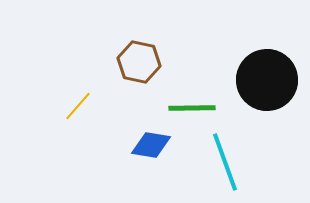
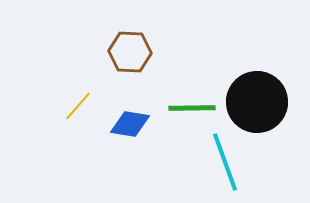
brown hexagon: moved 9 px left, 10 px up; rotated 9 degrees counterclockwise
black circle: moved 10 px left, 22 px down
blue diamond: moved 21 px left, 21 px up
